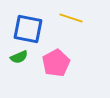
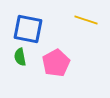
yellow line: moved 15 px right, 2 px down
green semicircle: moved 1 px right; rotated 102 degrees clockwise
